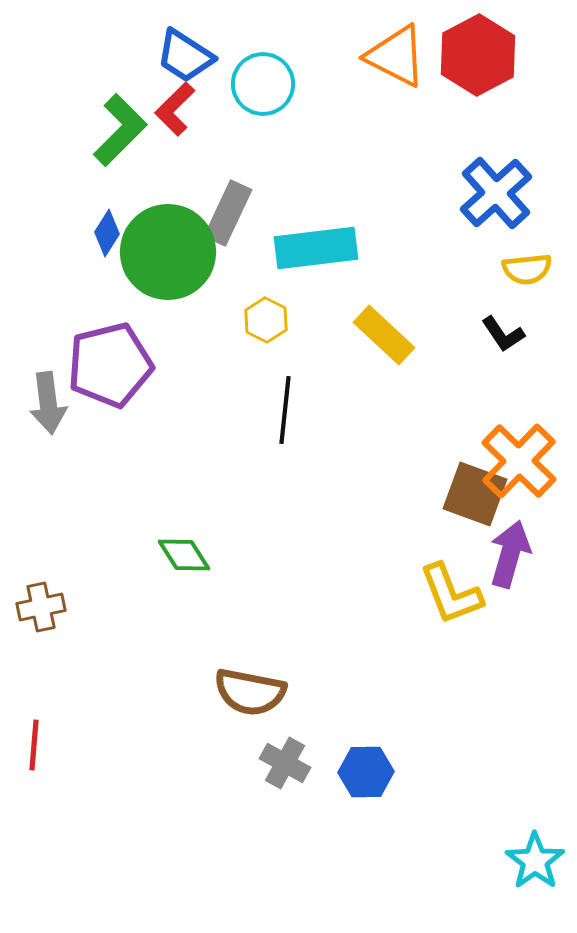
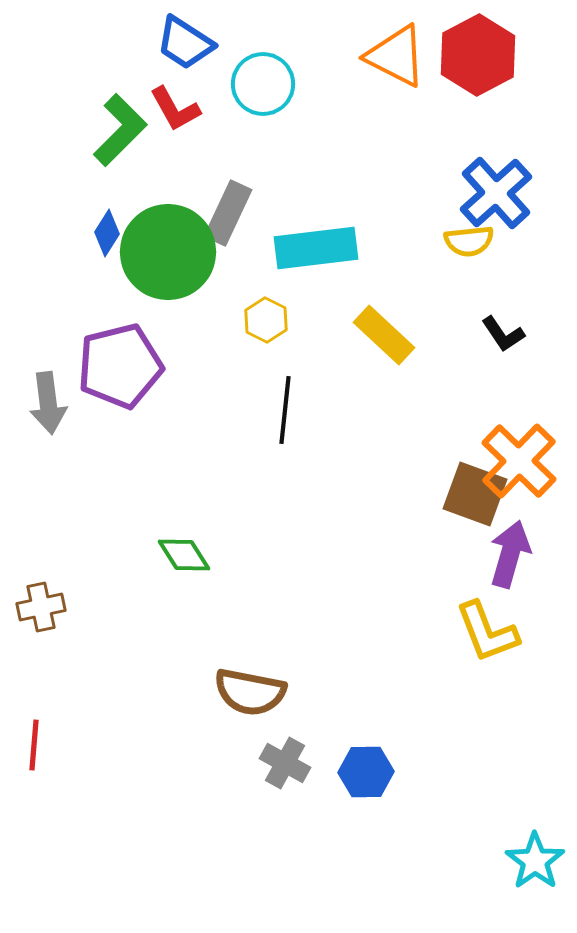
blue trapezoid: moved 13 px up
red L-shape: rotated 74 degrees counterclockwise
yellow semicircle: moved 58 px left, 28 px up
purple pentagon: moved 10 px right, 1 px down
yellow L-shape: moved 36 px right, 38 px down
